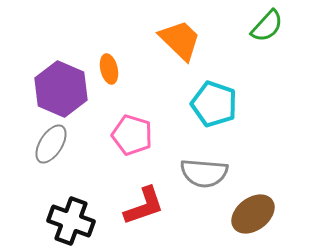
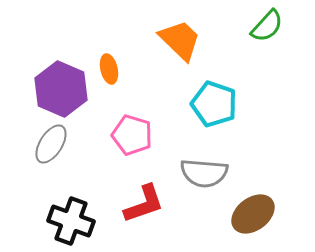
red L-shape: moved 2 px up
